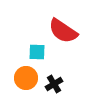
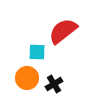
red semicircle: rotated 108 degrees clockwise
orange circle: moved 1 px right
